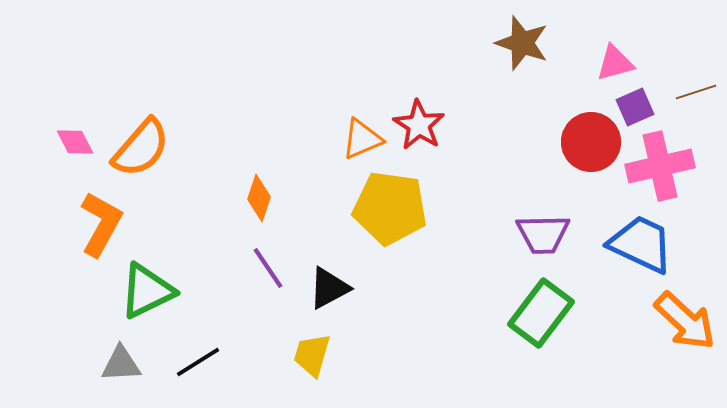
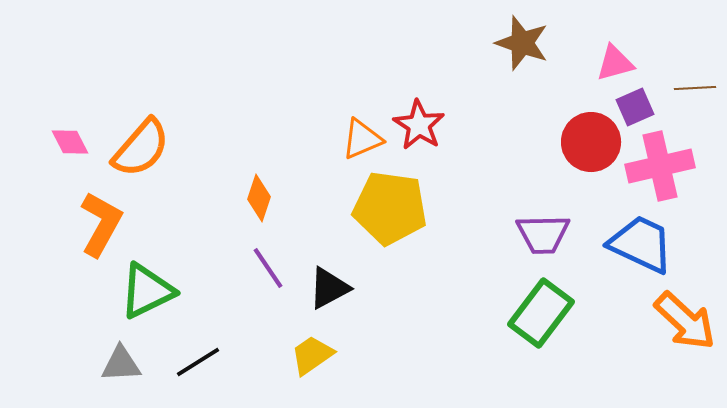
brown line: moved 1 px left, 4 px up; rotated 15 degrees clockwise
pink diamond: moved 5 px left
yellow trapezoid: rotated 39 degrees clockwise
